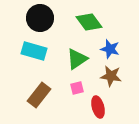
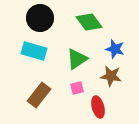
blue star: moved 5 px right
